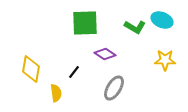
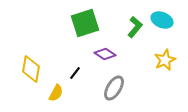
green square: rotated 16 degrees counterclockwise
green L-shape: rotated 80 degrees counterclockwise
yellow star: rotated 25 degrees counterclockwise
black line: moved 1 px right, 1 px down
yellow semicircle: rotated 36 degrees clockwise
